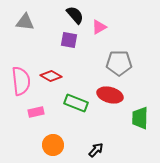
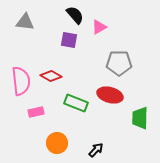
orange circle: moved 4 px right, 2 px up
